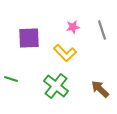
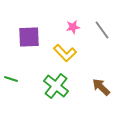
gray line: rotated 18 degrees counterclockwise
purple square: moved 1 px up
brown arrow: moved 1 px right, 2 px up
